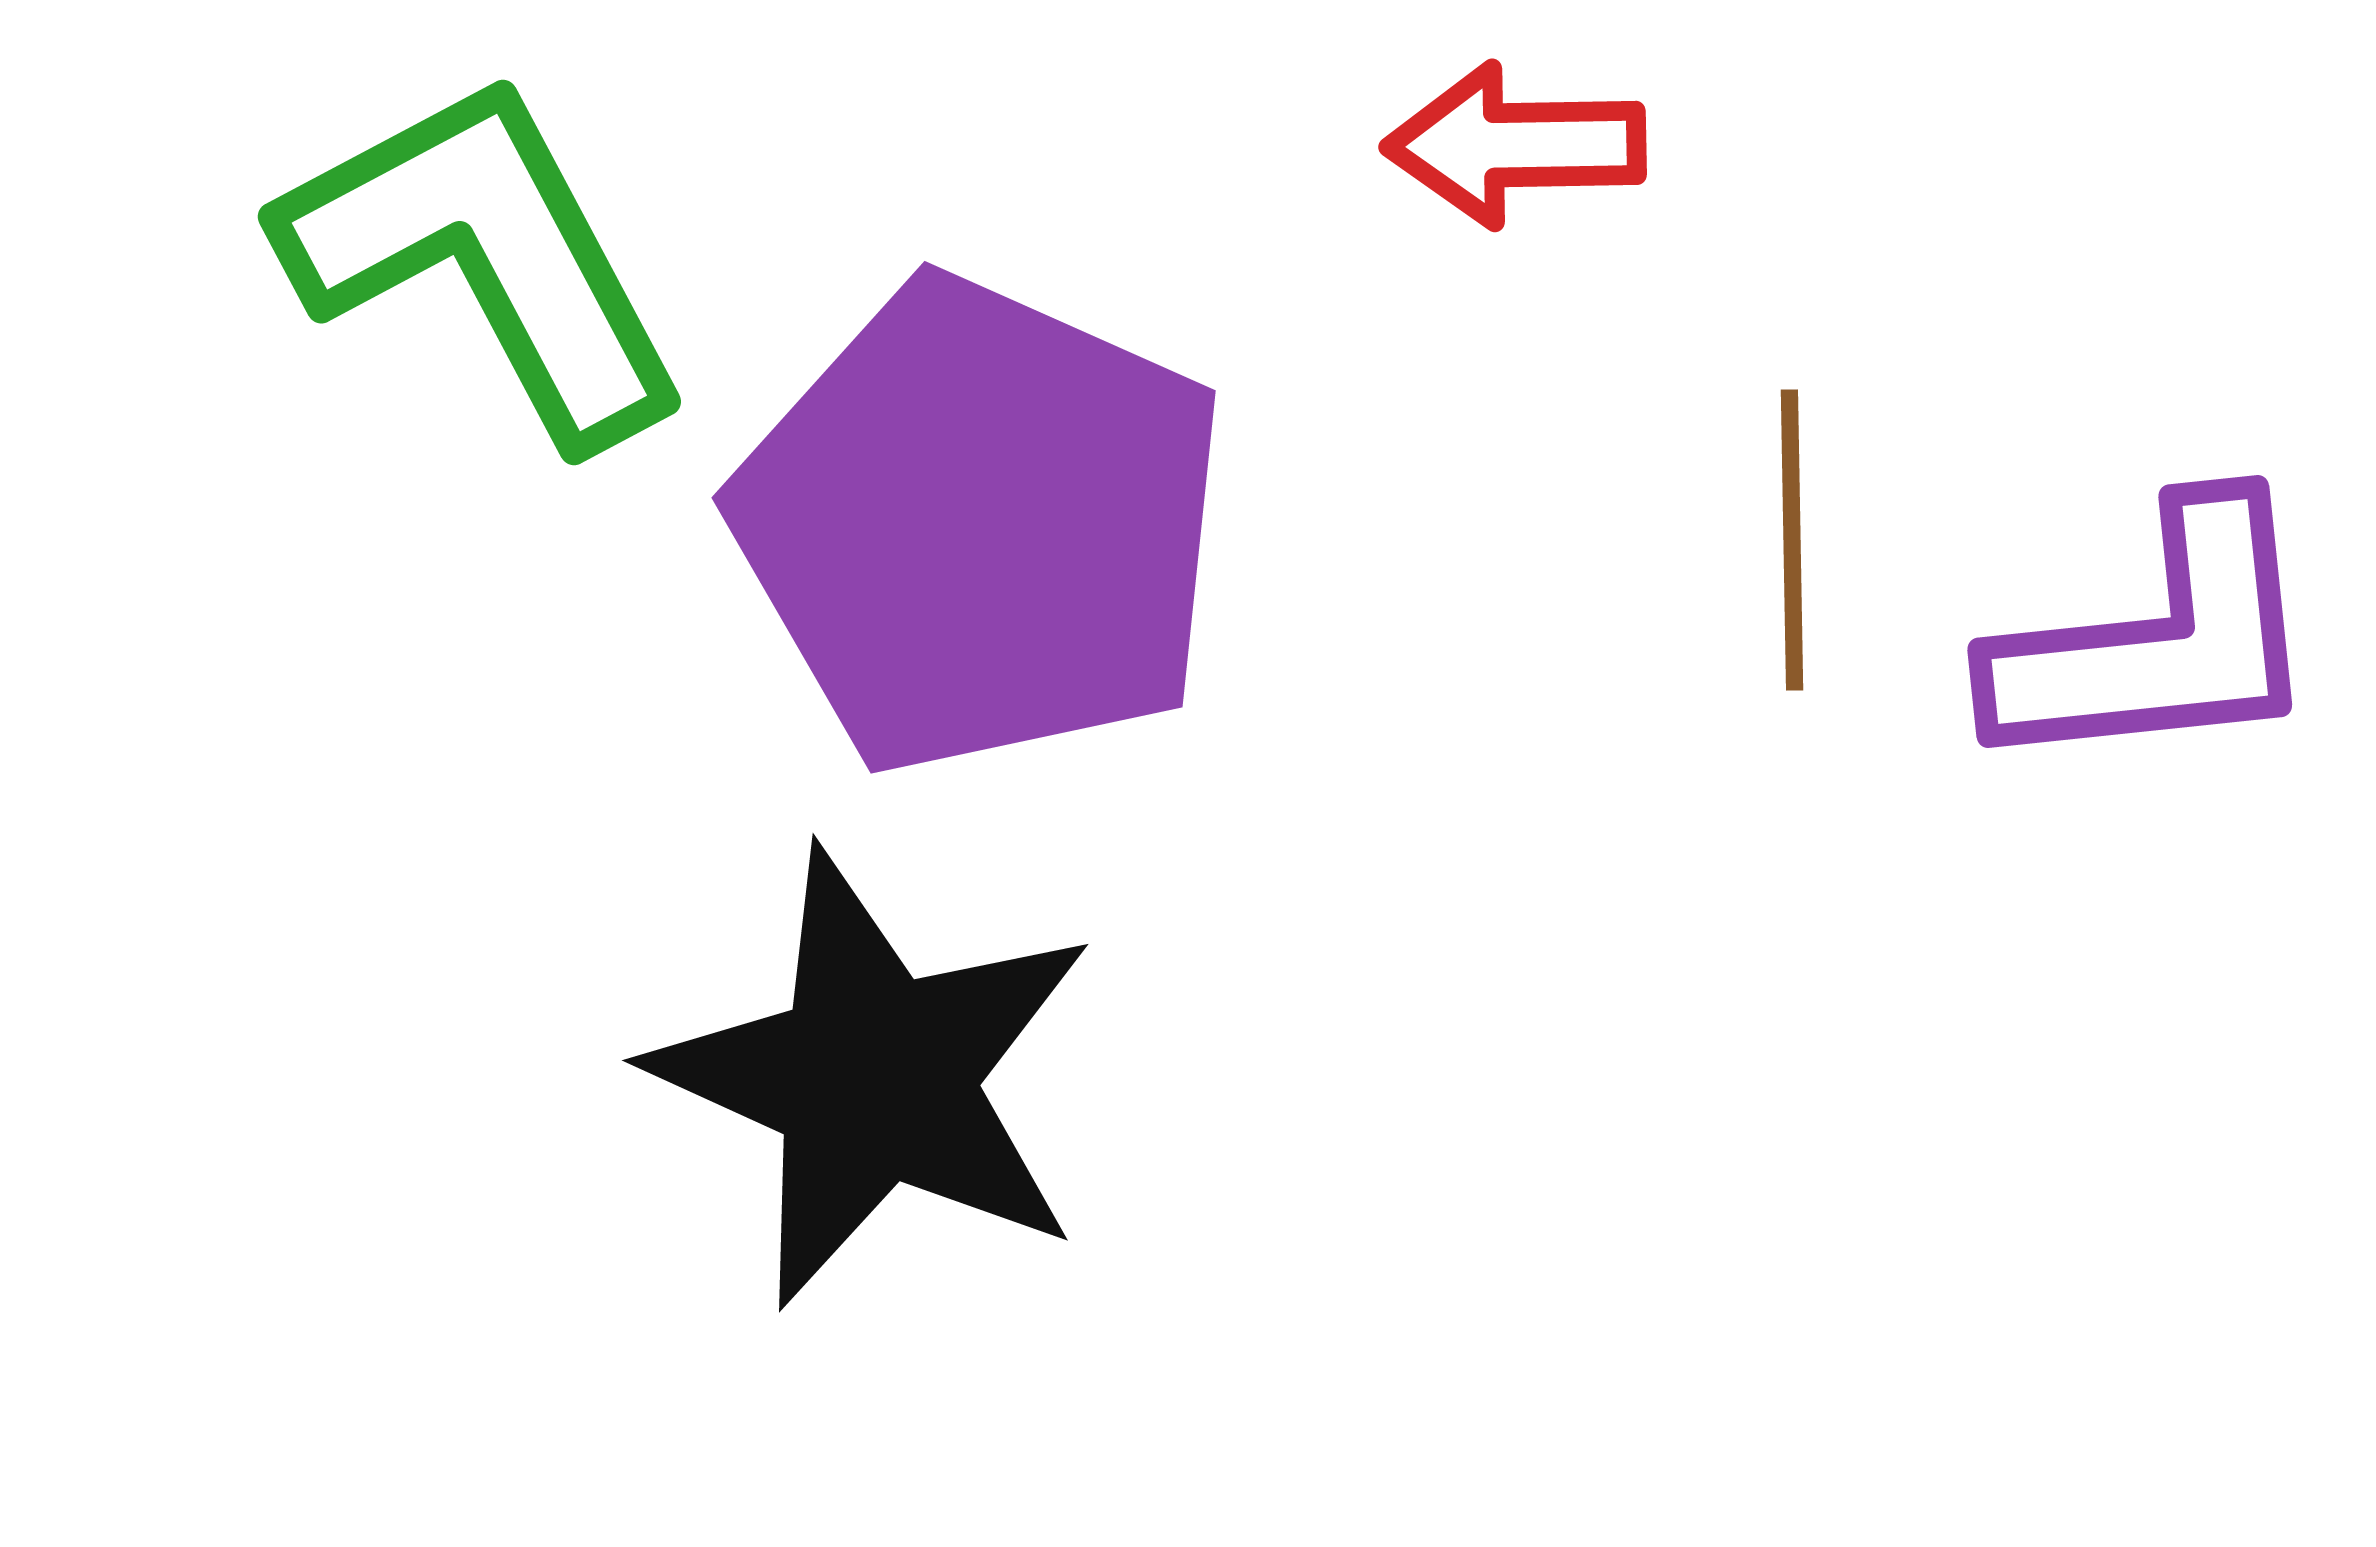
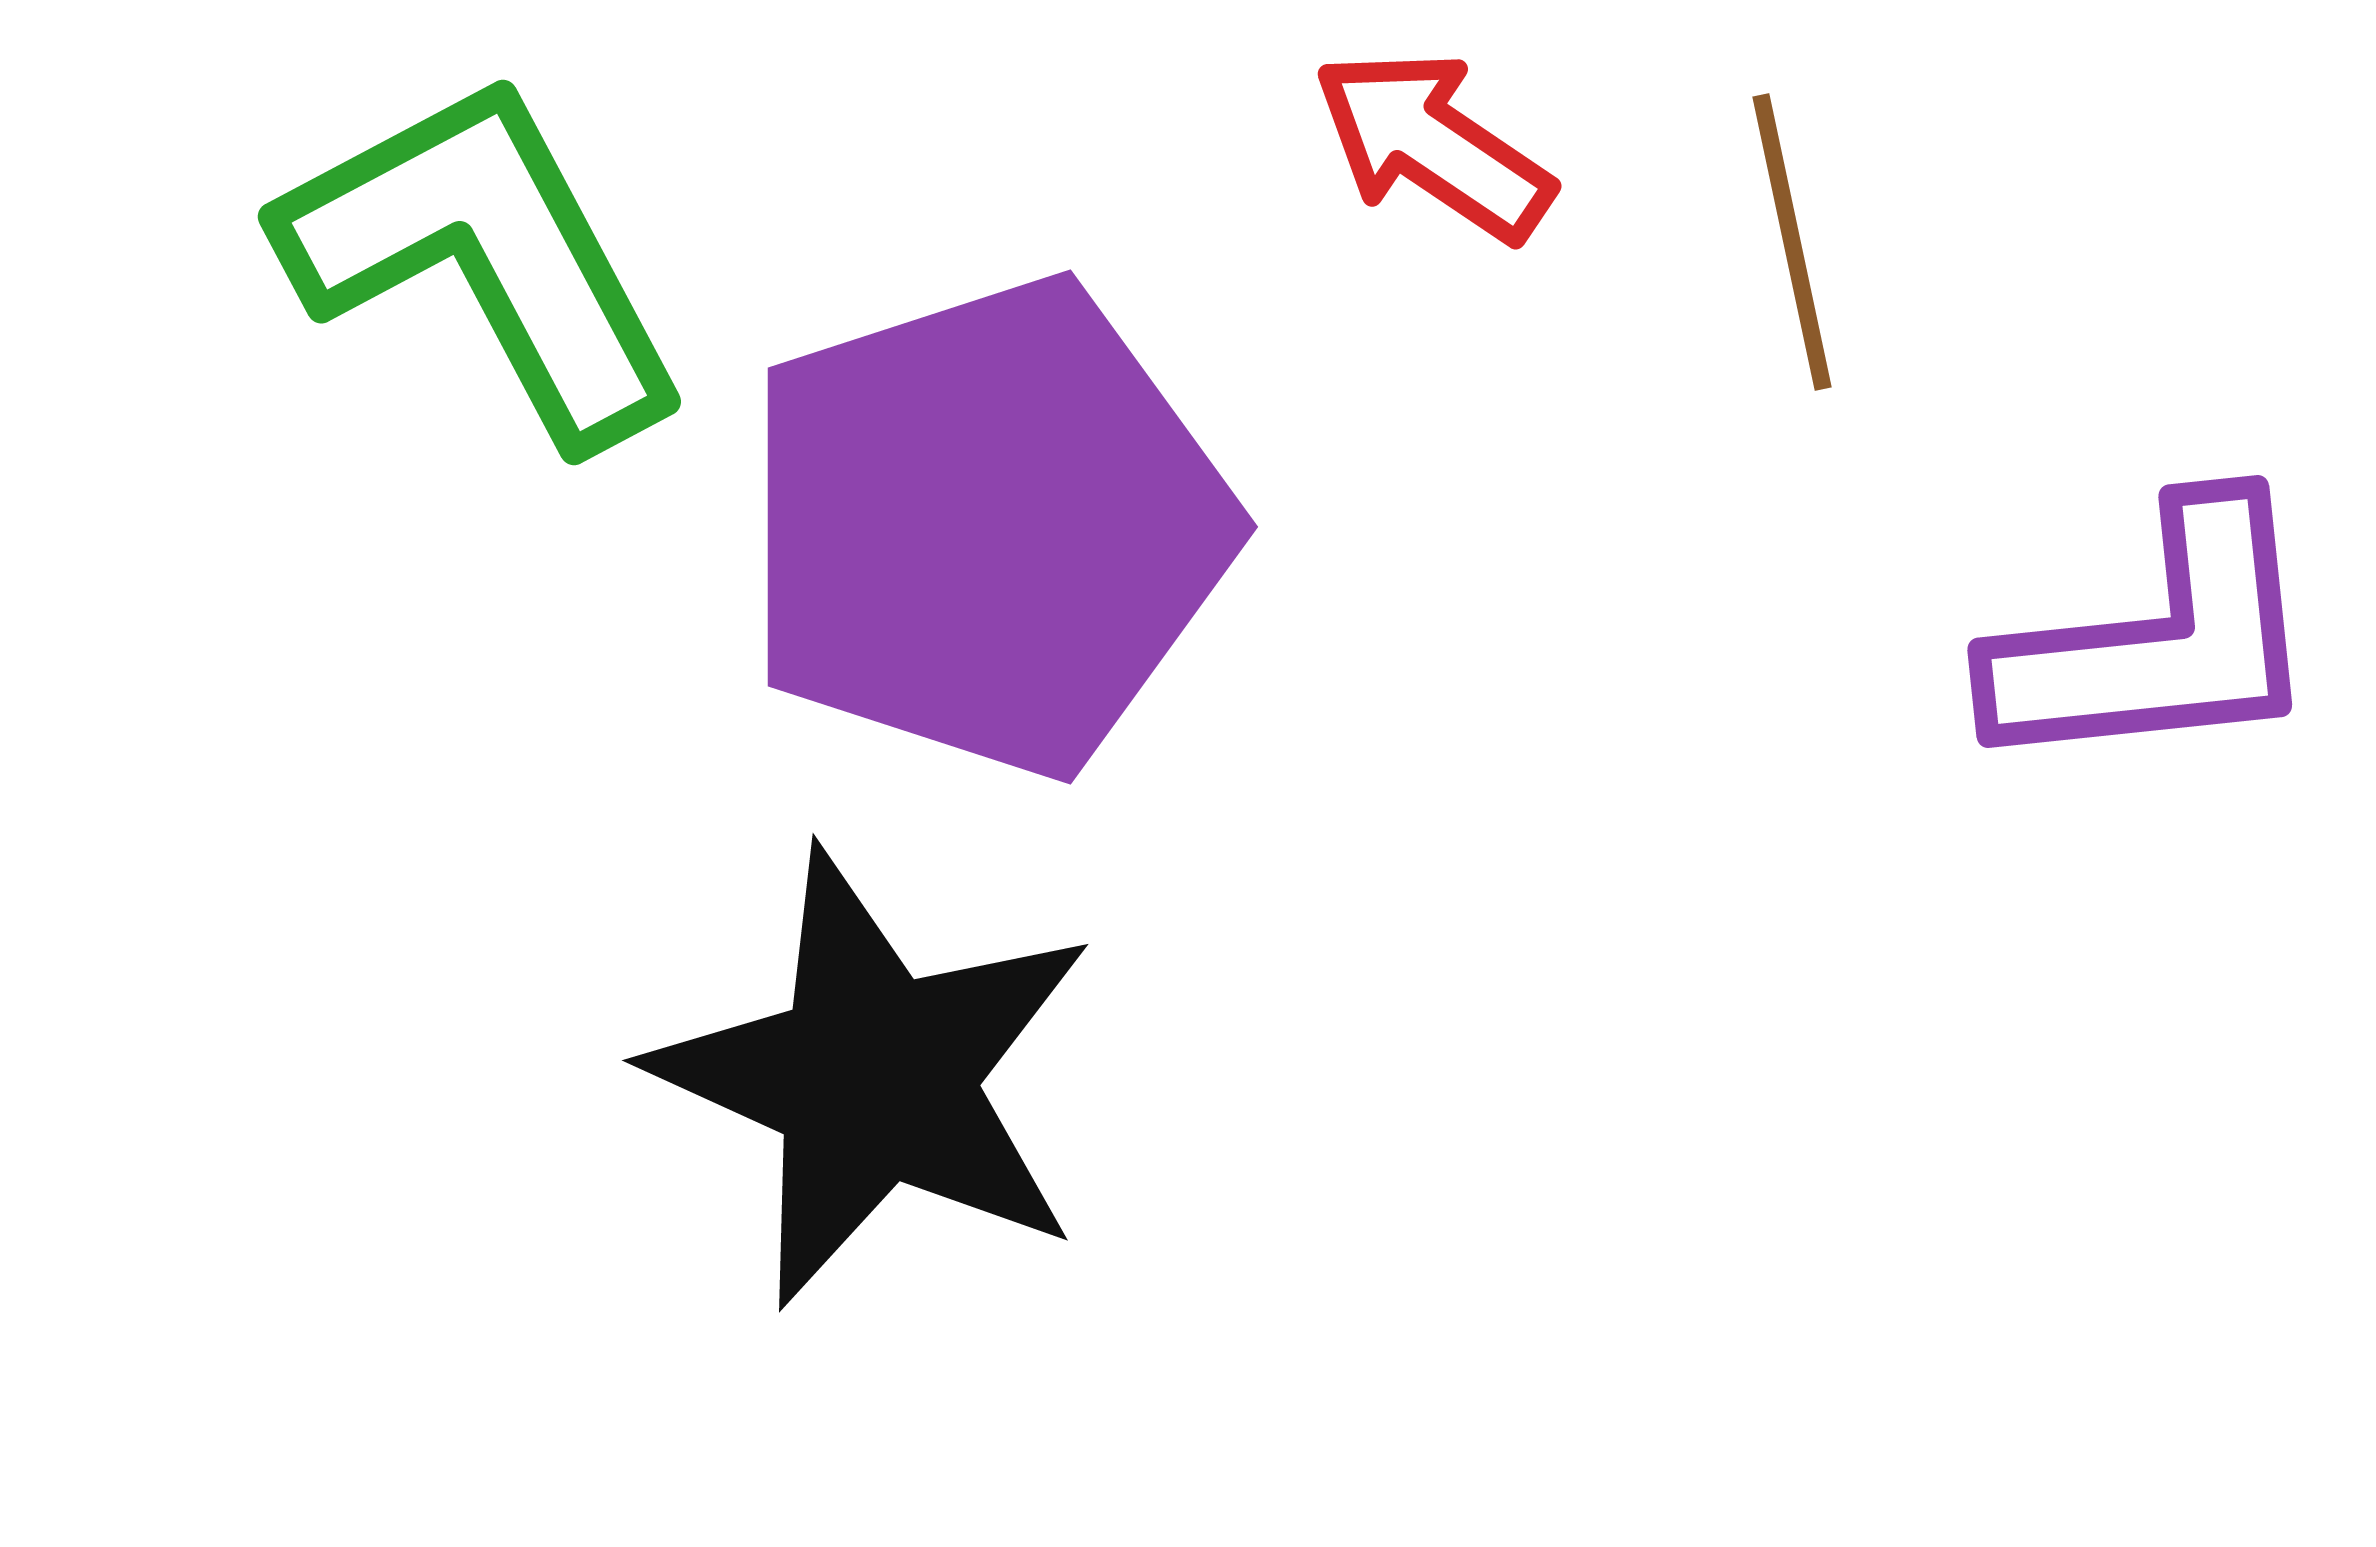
red arrow: moved 82 px left; rotated 35 degrees clockwise
purple pentagon: moved 6 px right, 1 px down; rotated 30 degrees clockwise
brown line: moved 298 px up; rotated 11 degrees counterclockwise
